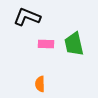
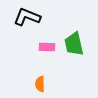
pink rectangle: moved 1 px right, 3 px down
